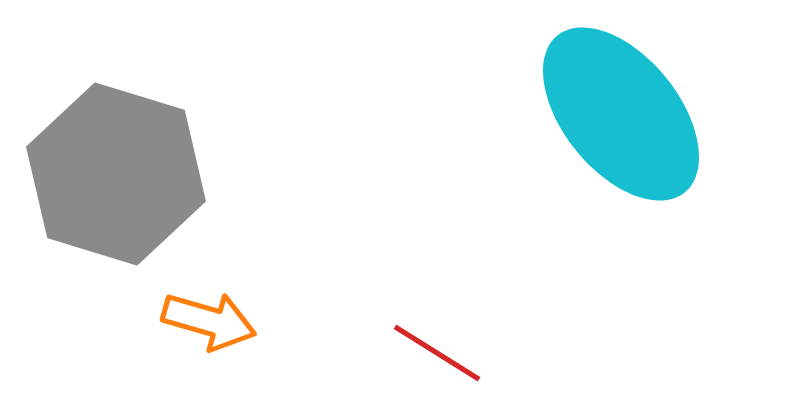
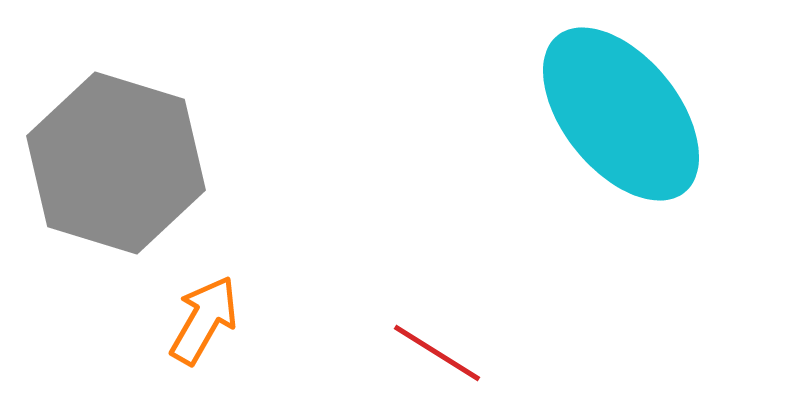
gray hexagon: moved 11 px up
orange arrow: moved 5 px left, 1 px up; rotated 76 degrees counterclockwise
